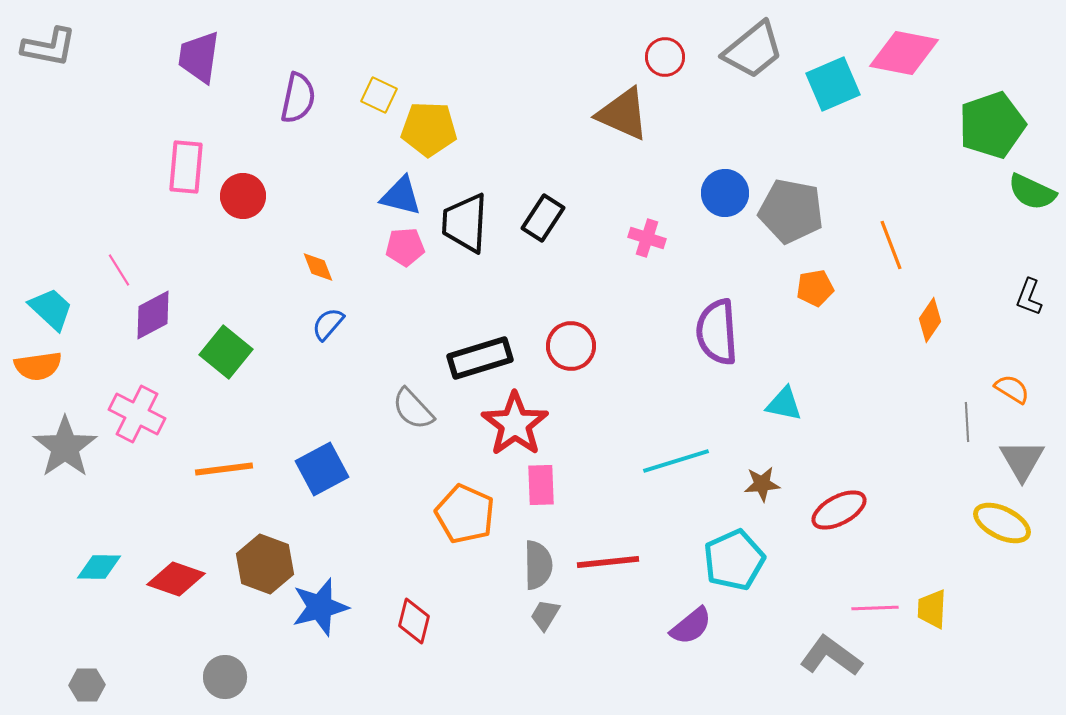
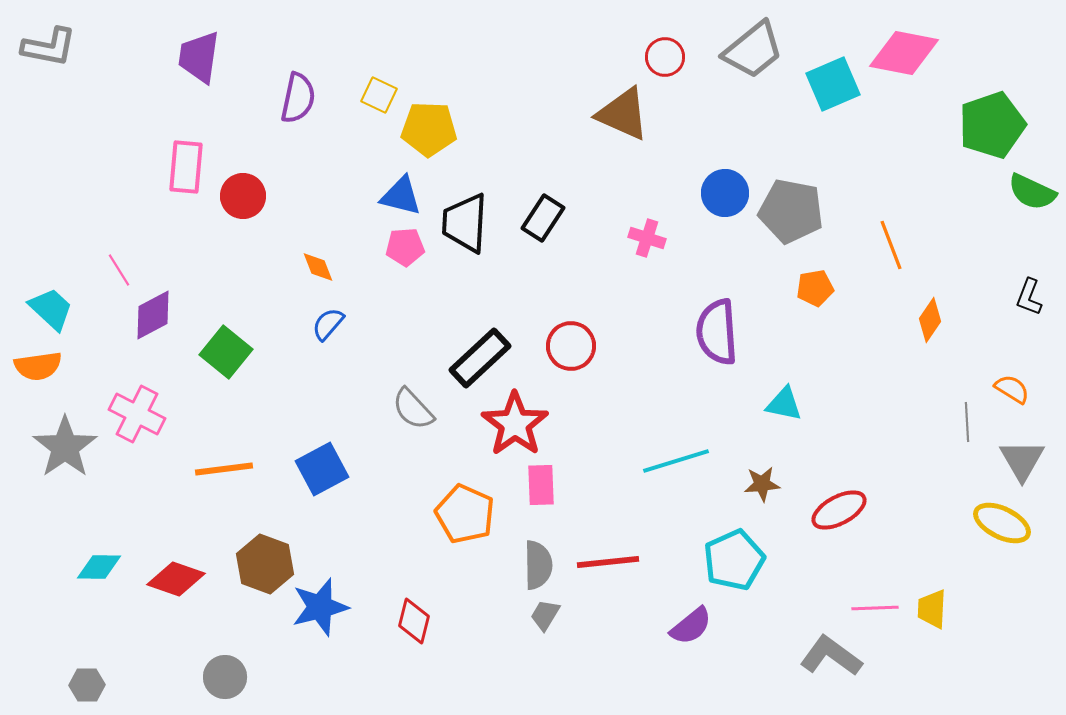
black rectangle at (480, 358): rotated 26 degrees counterclockwise
